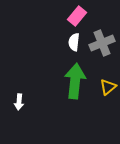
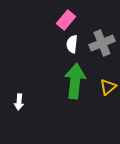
pink rectangle: moved 11 px left, 4 px down
white semicircle: moved 2 px left, 2 px down
